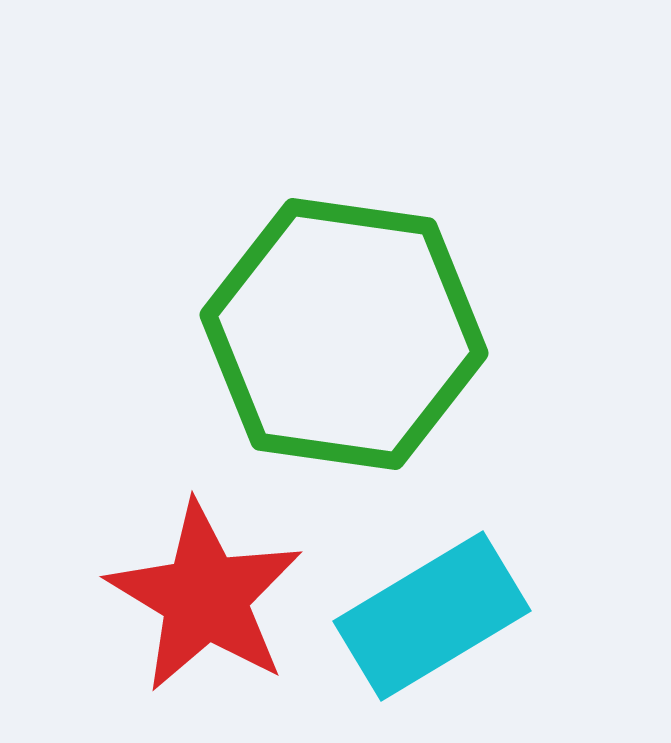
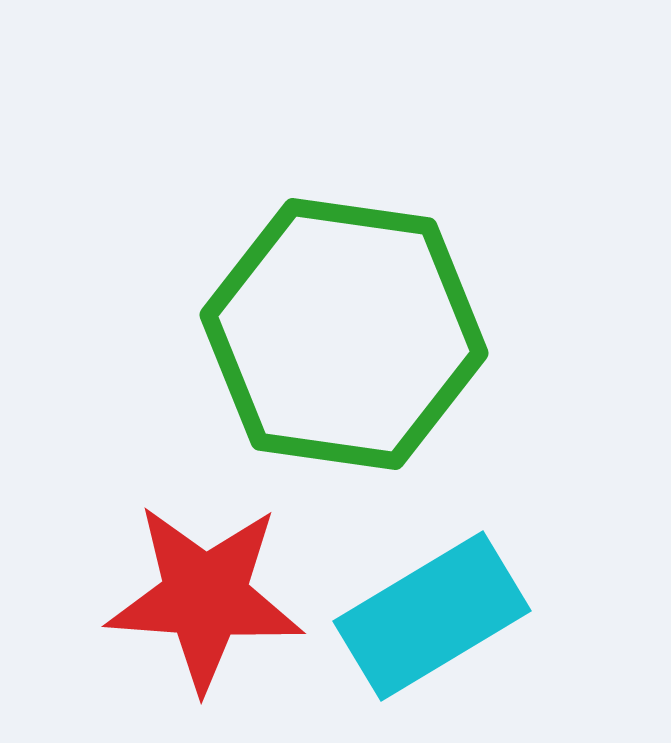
red star: rotated 27 degrees counterclockwise
